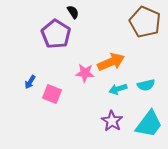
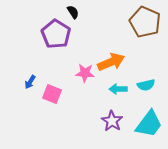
cyan arrow: rotated 18 degrees clockwise
